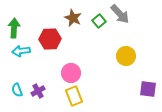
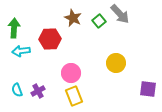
yellow circle: moved 10 px left, 7 px down
